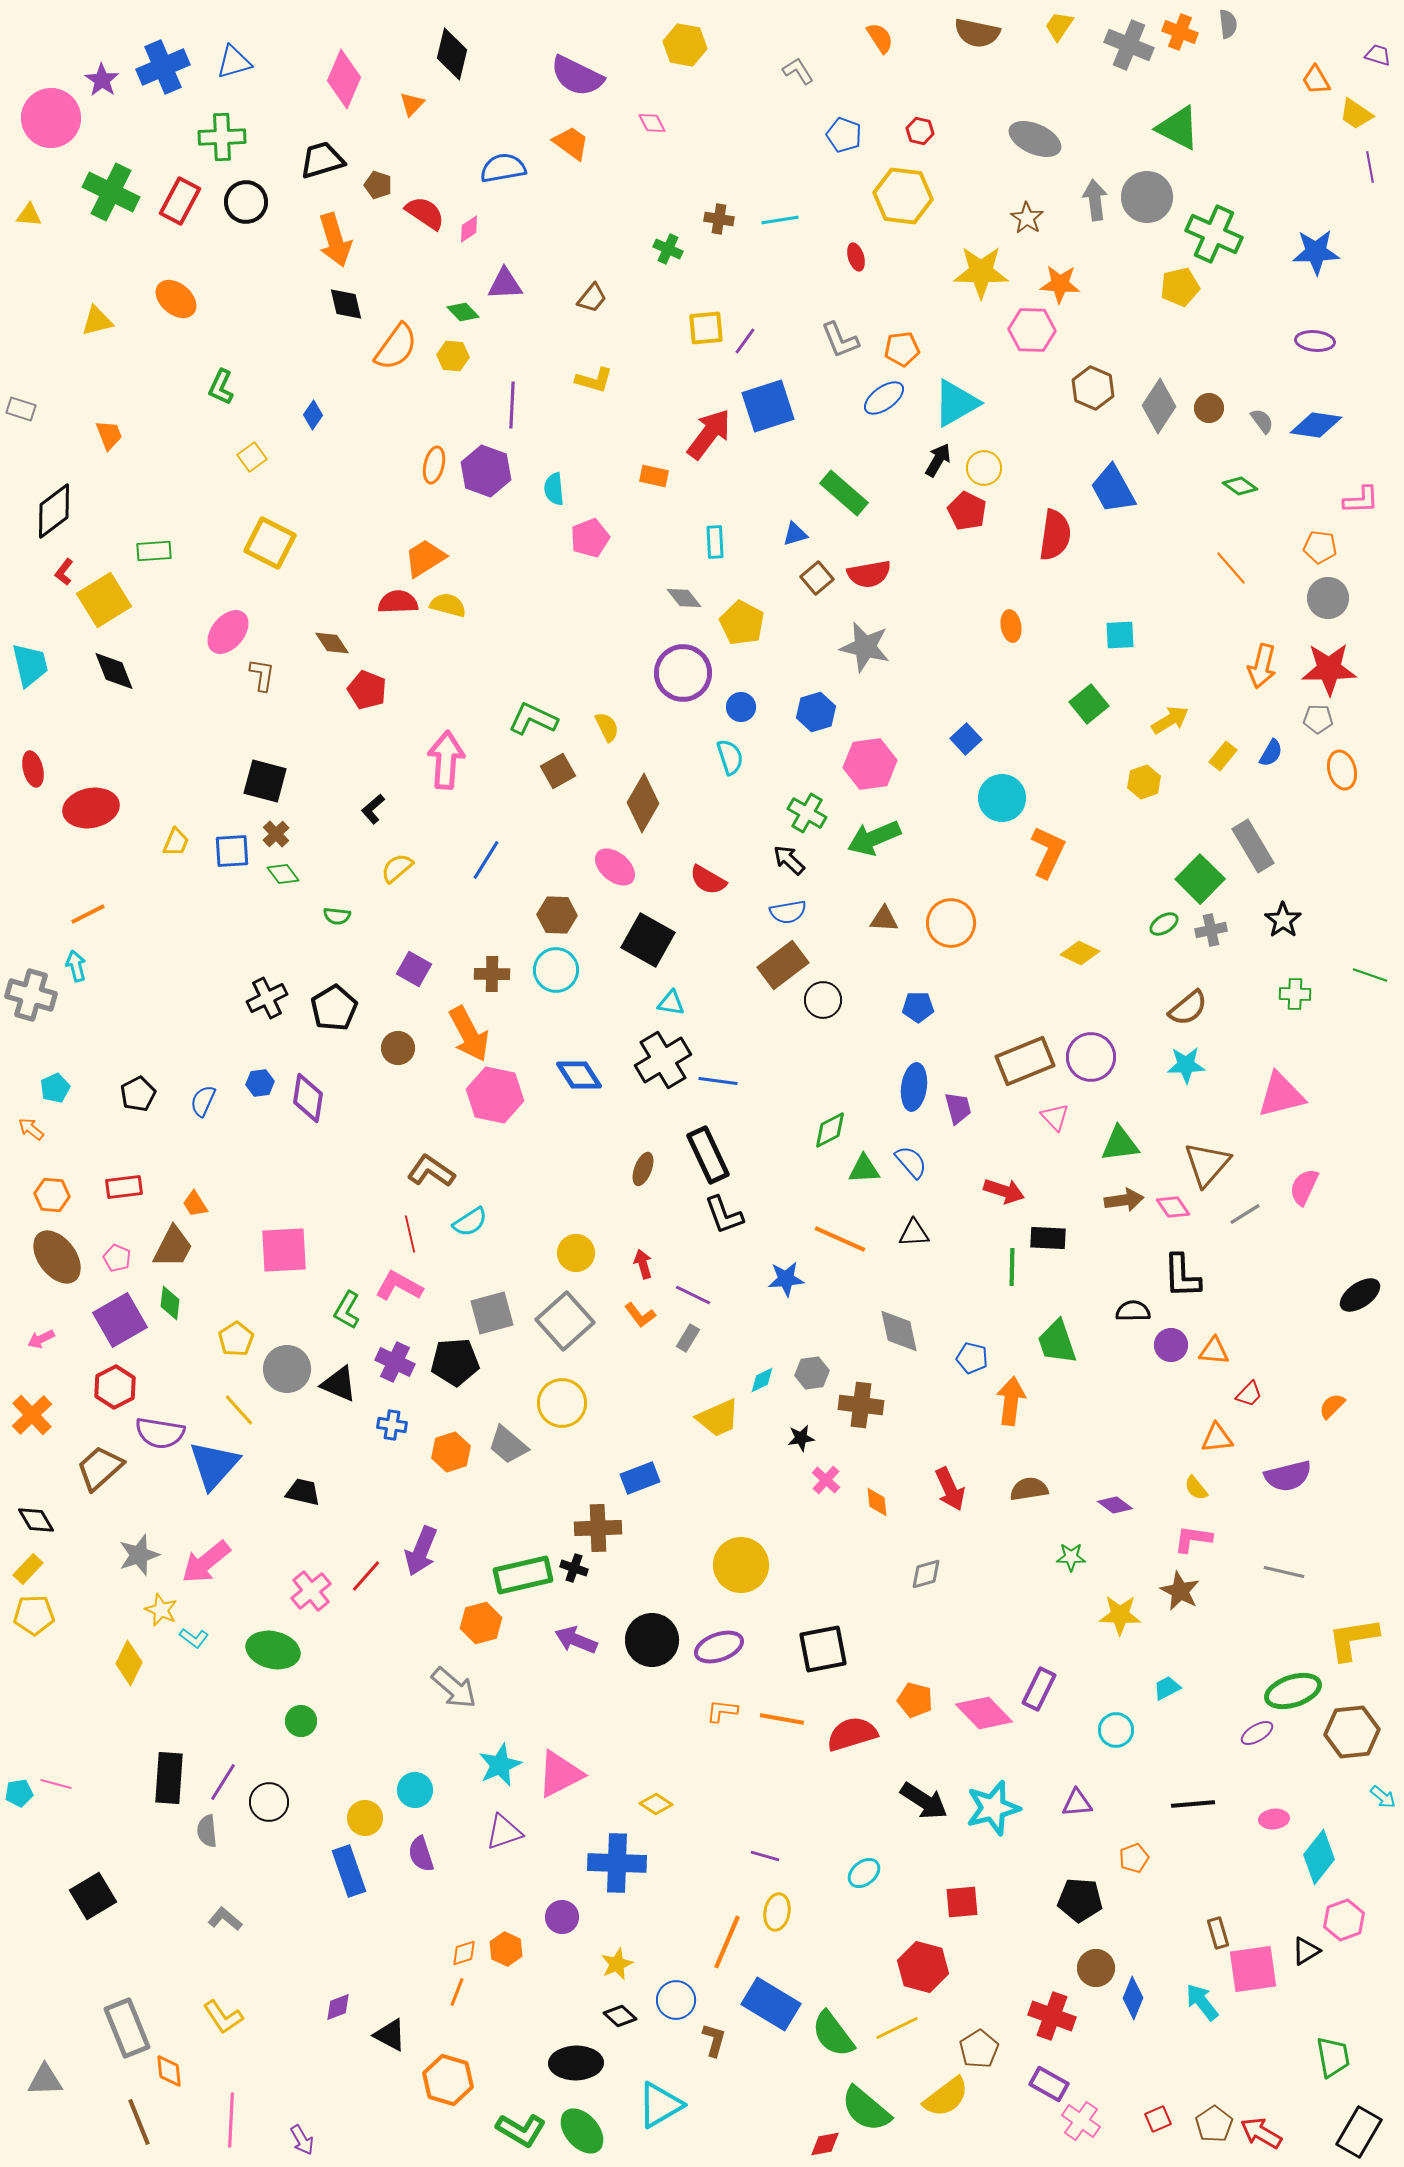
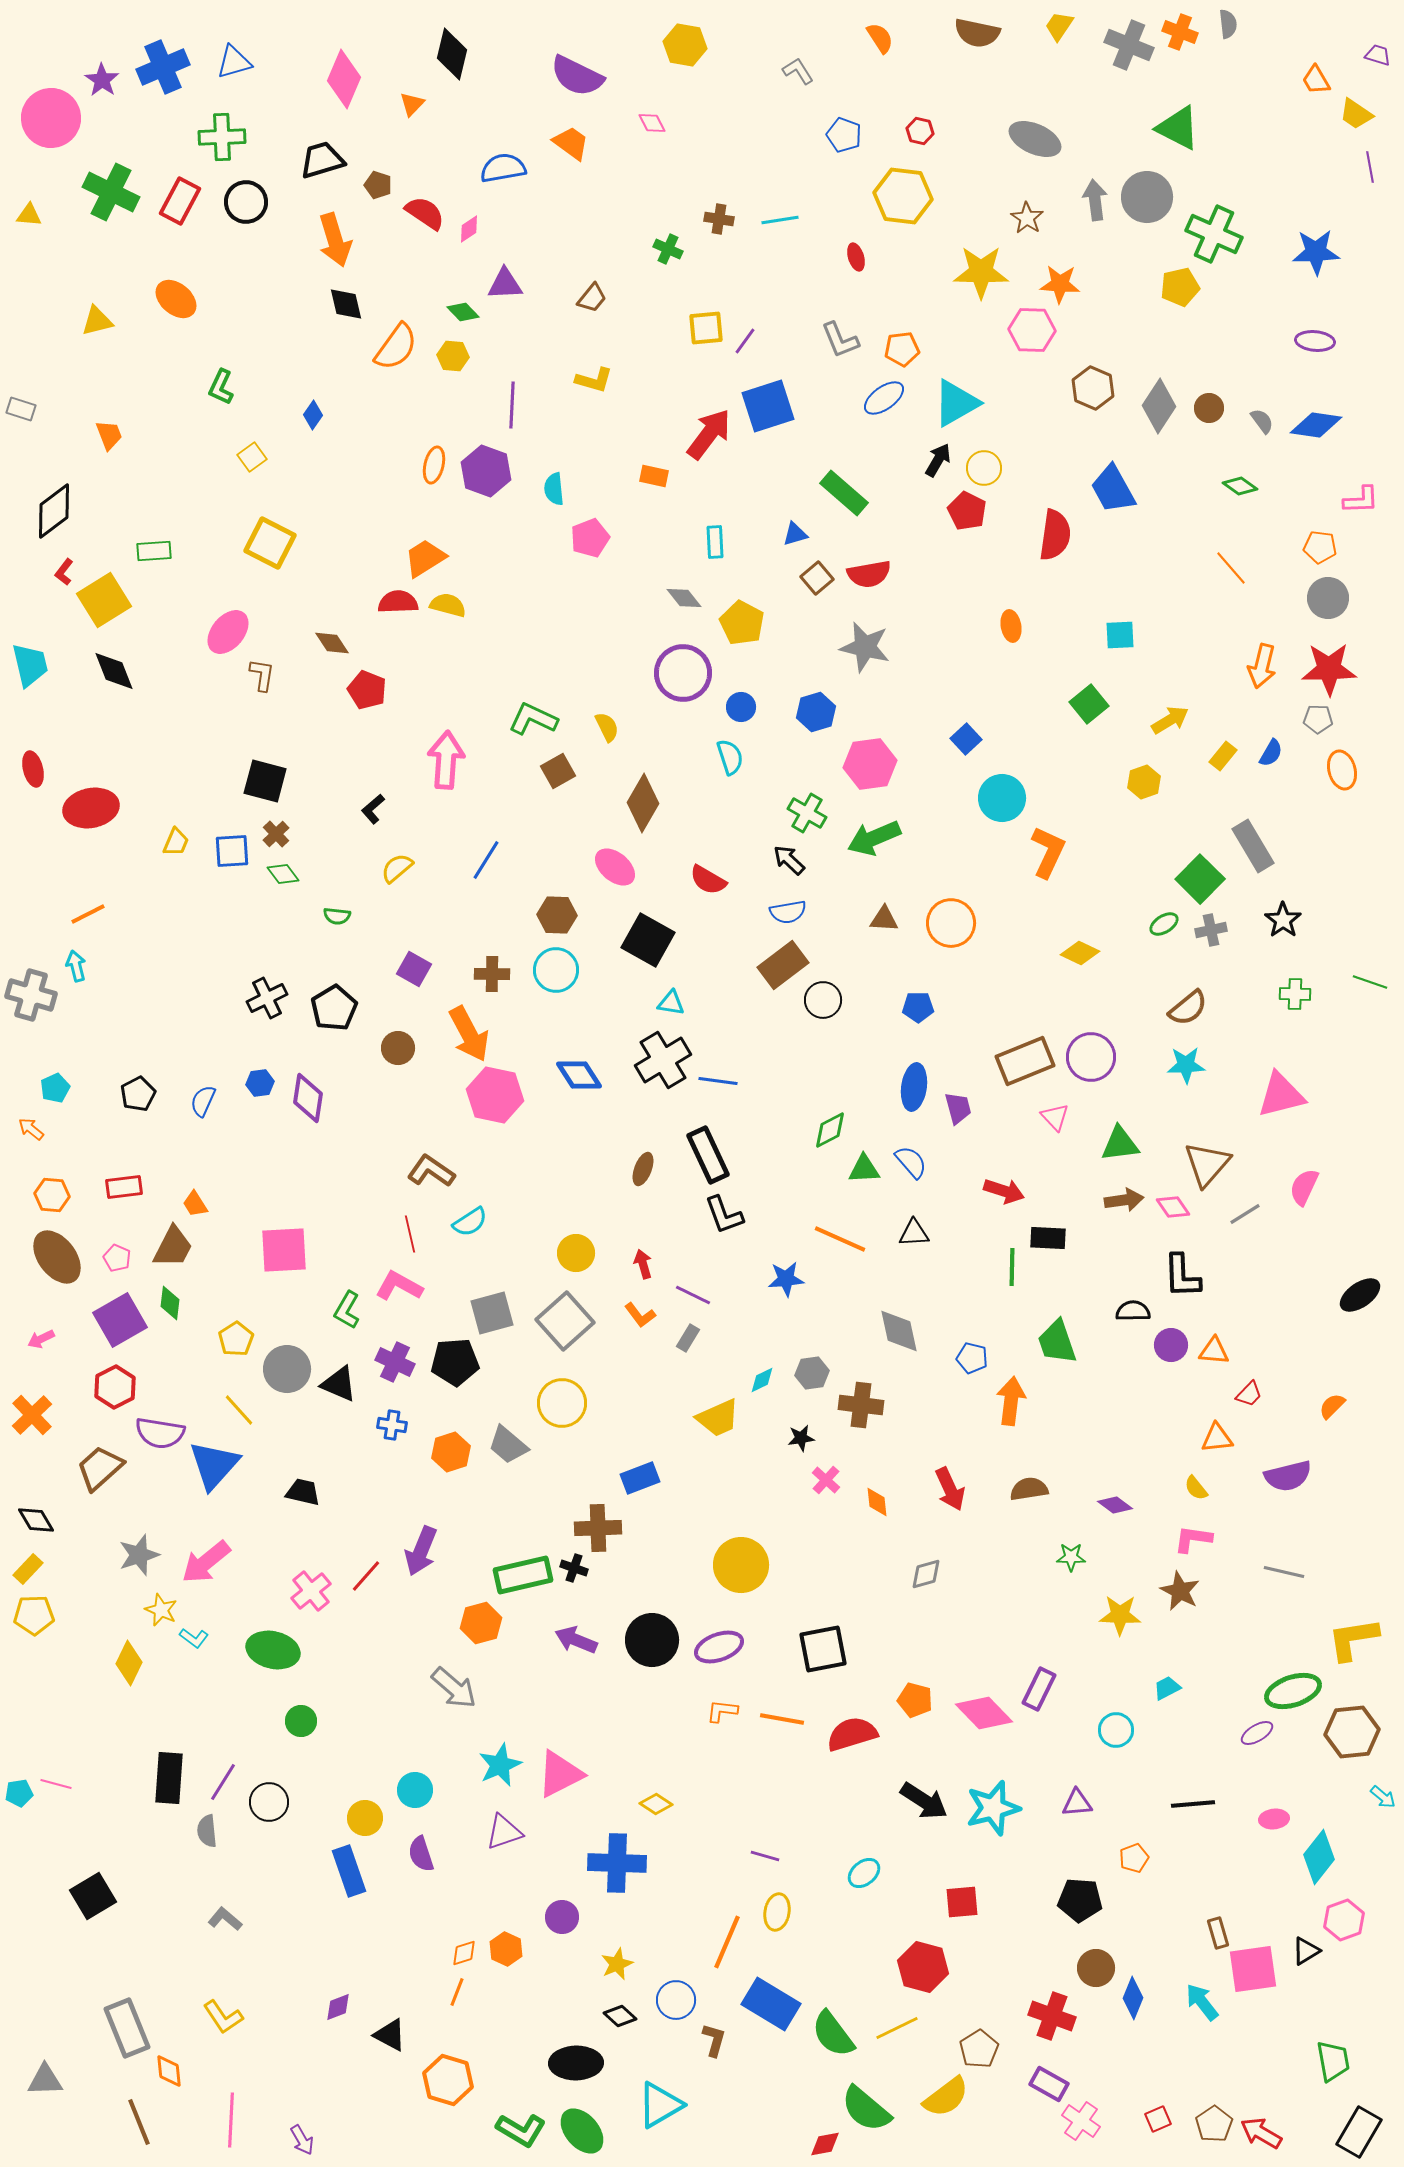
green line at (1370, 975): moved 7 px down
green trapezoid at (1333, 2057): moved 4 px down
